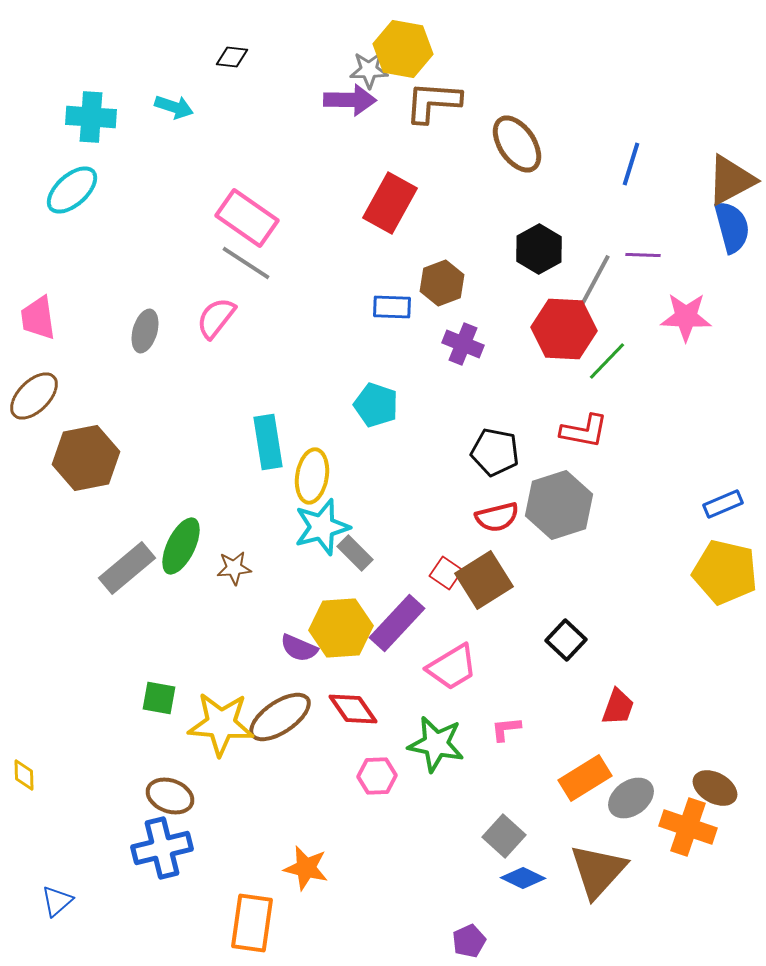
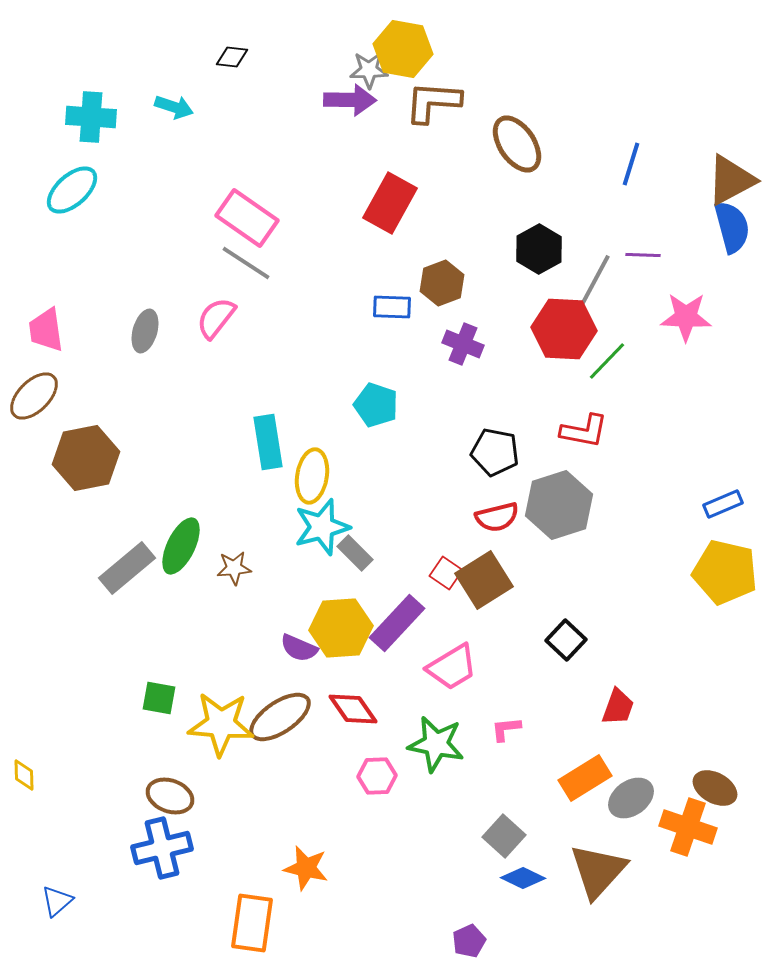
pink trapezoid at (38, 318): moved 8 px right, 12 px down
